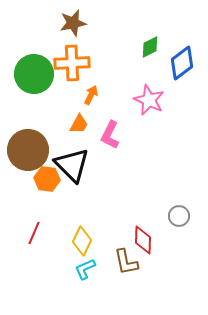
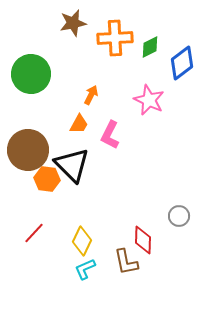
orange cross: moved 43 px right, 25 px up
green circle: moved 3 px left
red line: rotated 20 degrees clockwise
